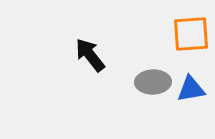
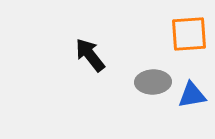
orange square: moved 2 px left
blue triangle: moved 1 px right, 6 px down
